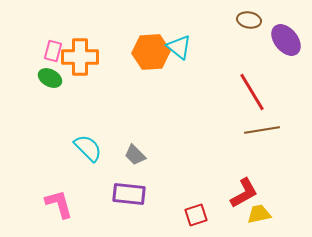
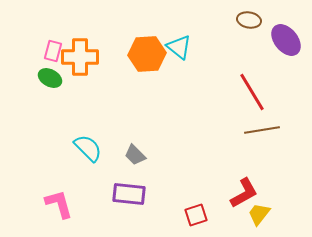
orange hexagon: moved 4 px left, 2 px down
yellow trapezoid: rotated 40 degrees counterclockwise
